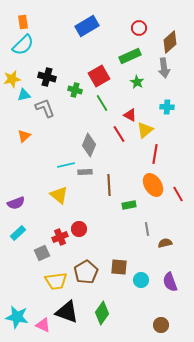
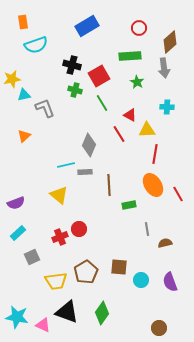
cyan semicircle at (23, 45): moved 13 px right; rotated 25 degrees clockwise
green rectangle at (130, 56): rotated 20 degrees clockwise
black cross at (47, 77): moved 25 px right, 12 px up
yellow triangle at (145, 130): moved 2 px right; rotated 36 degrees clockwise
gray square at (42, 253): moved 10 px left, 4 px down
brown circle at (161, 325): moved 2 px left, 3 px down
